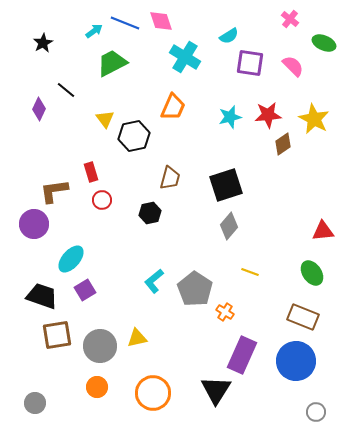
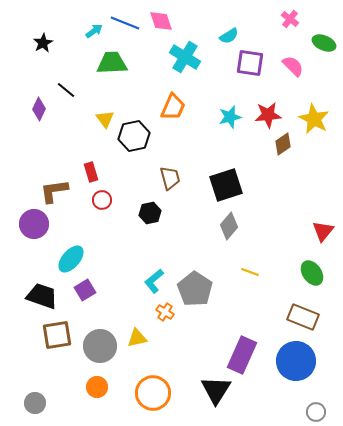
green trapezoid at (112, 63): rotated 24 degrees clockwise
brown trapezoid at (170, 178): rotated 30 degrees counterclockwise
red triangle at (323, 231): rotated 45 degrees counterclockwise
orange cross at (225, 312): moved 60 px left
